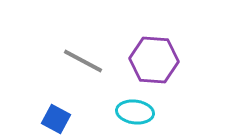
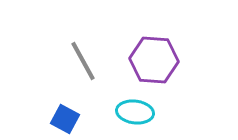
gray line: rotated 33 degrees clockwise
blue square: moved 9 px right
